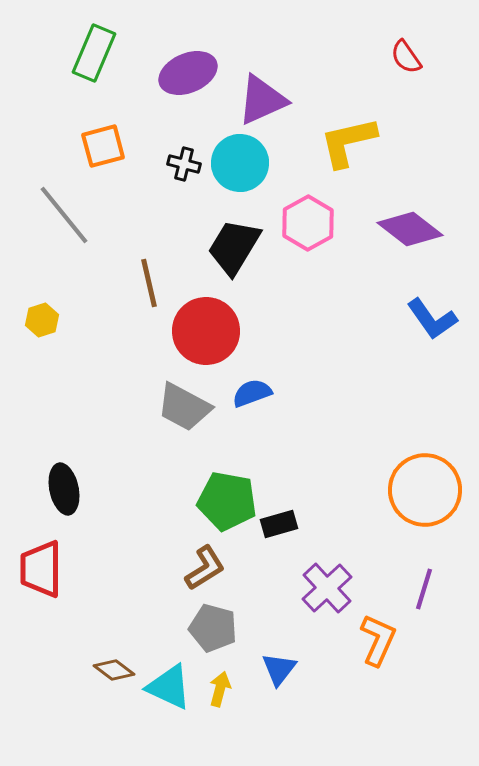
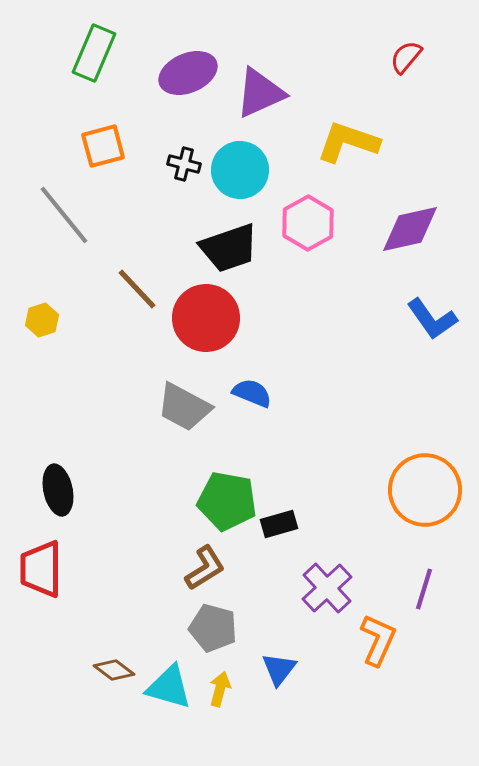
red semicircle: rotated 75 degrees clockwise
purple triangle: moved 2 px left, 7 px up
yellow L-shape: rotated 32 degrees clockwise
cyan circle: moved 7 px down
purple diamond: rotated 50 degrees counterclockwise
black trapezoid: moved 5 px left, 1 px down; rotated 140 degrees counterclockwise
brown line: moved 12 px left, 6 px down; rotated 30 degrees counterclockwise
red circle: moved 13 px up
blue semicircle: rotated 42 degrees clockwise
black ellipse: moved 6 px left, 1 px down
cyan triangle: rotated 9 degrees counterclockwise
